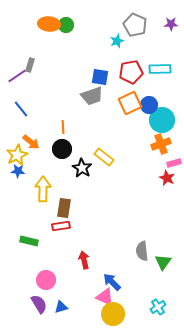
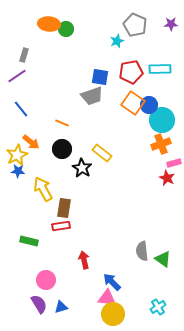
green circle: moved 4 px down
gray rectangle: moved 6 px left, 10 px up
orange square: moved 3 px right; rotated 30 degrees counterclockwise
orange line: moved 1 px left, 4 px up; rotated 64 degrees counterclockwise
yellow rectangle: moved 2 px left, 4 px up
yellow arrow: rotated 30 degrees counterclockwise
green triangle: moved 3 px up; rotated 30 degrees counterclockwise
pink triangle: moved 2 px right, 1 px down; rotated 18 degrees counterclockwise
